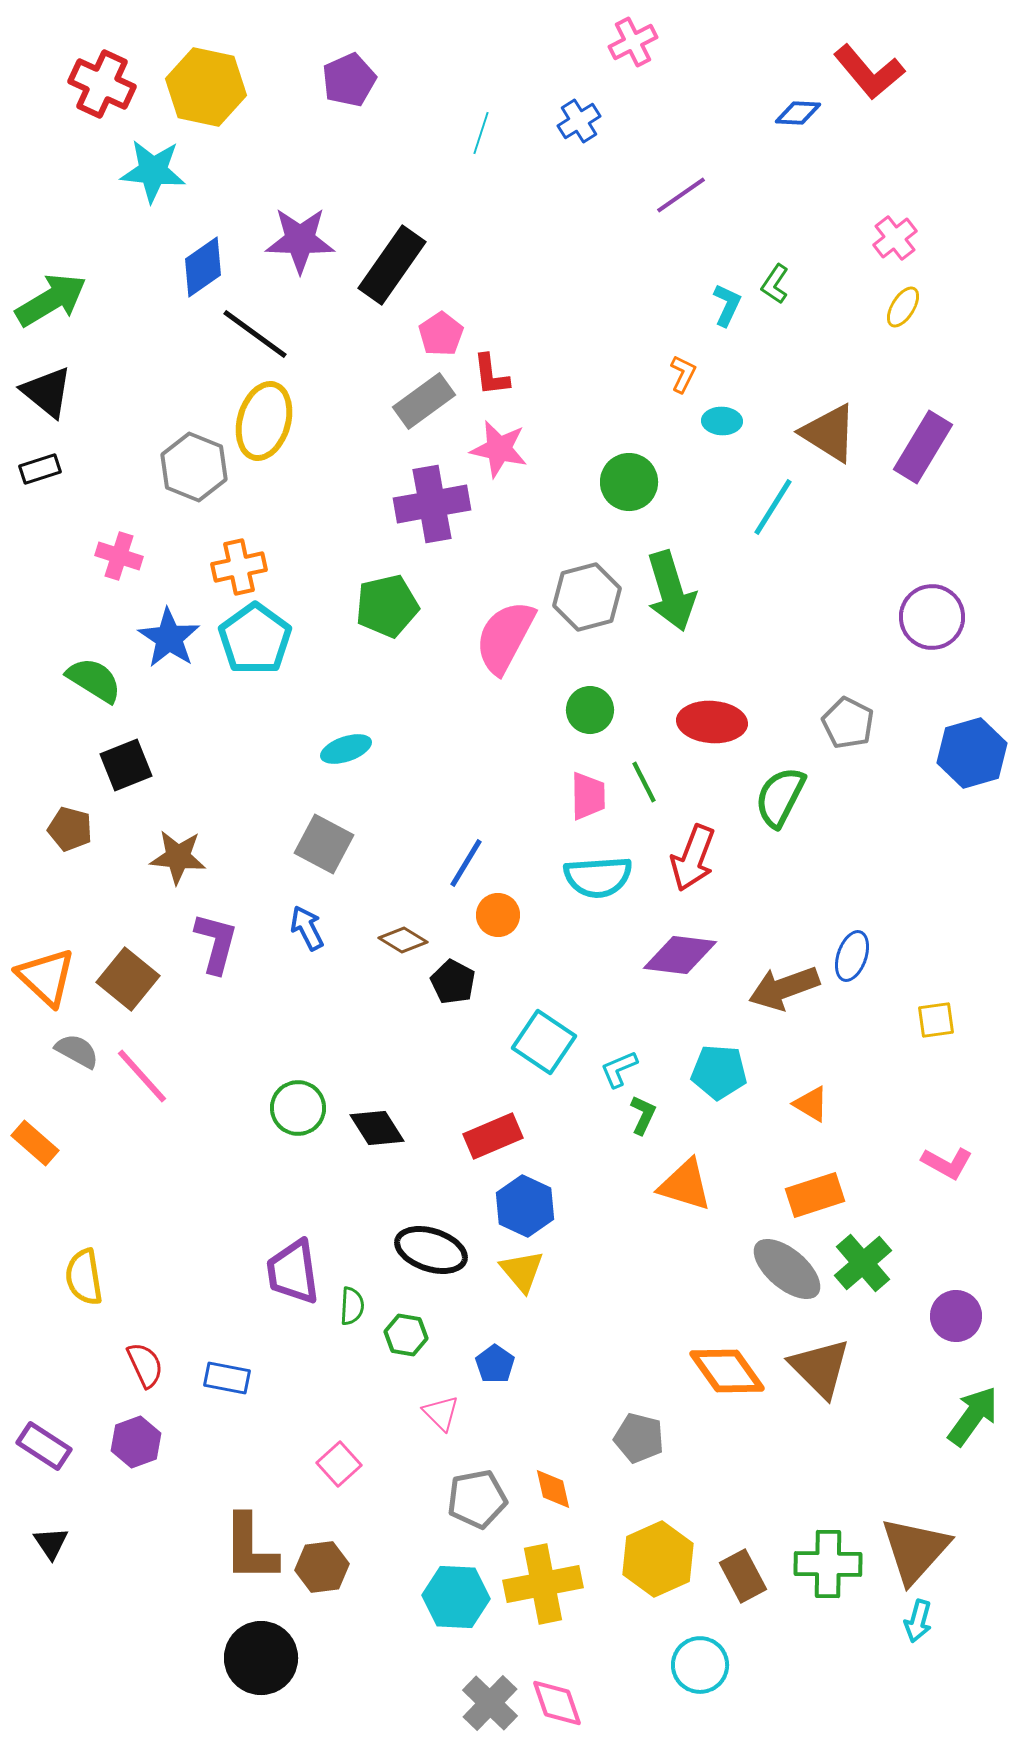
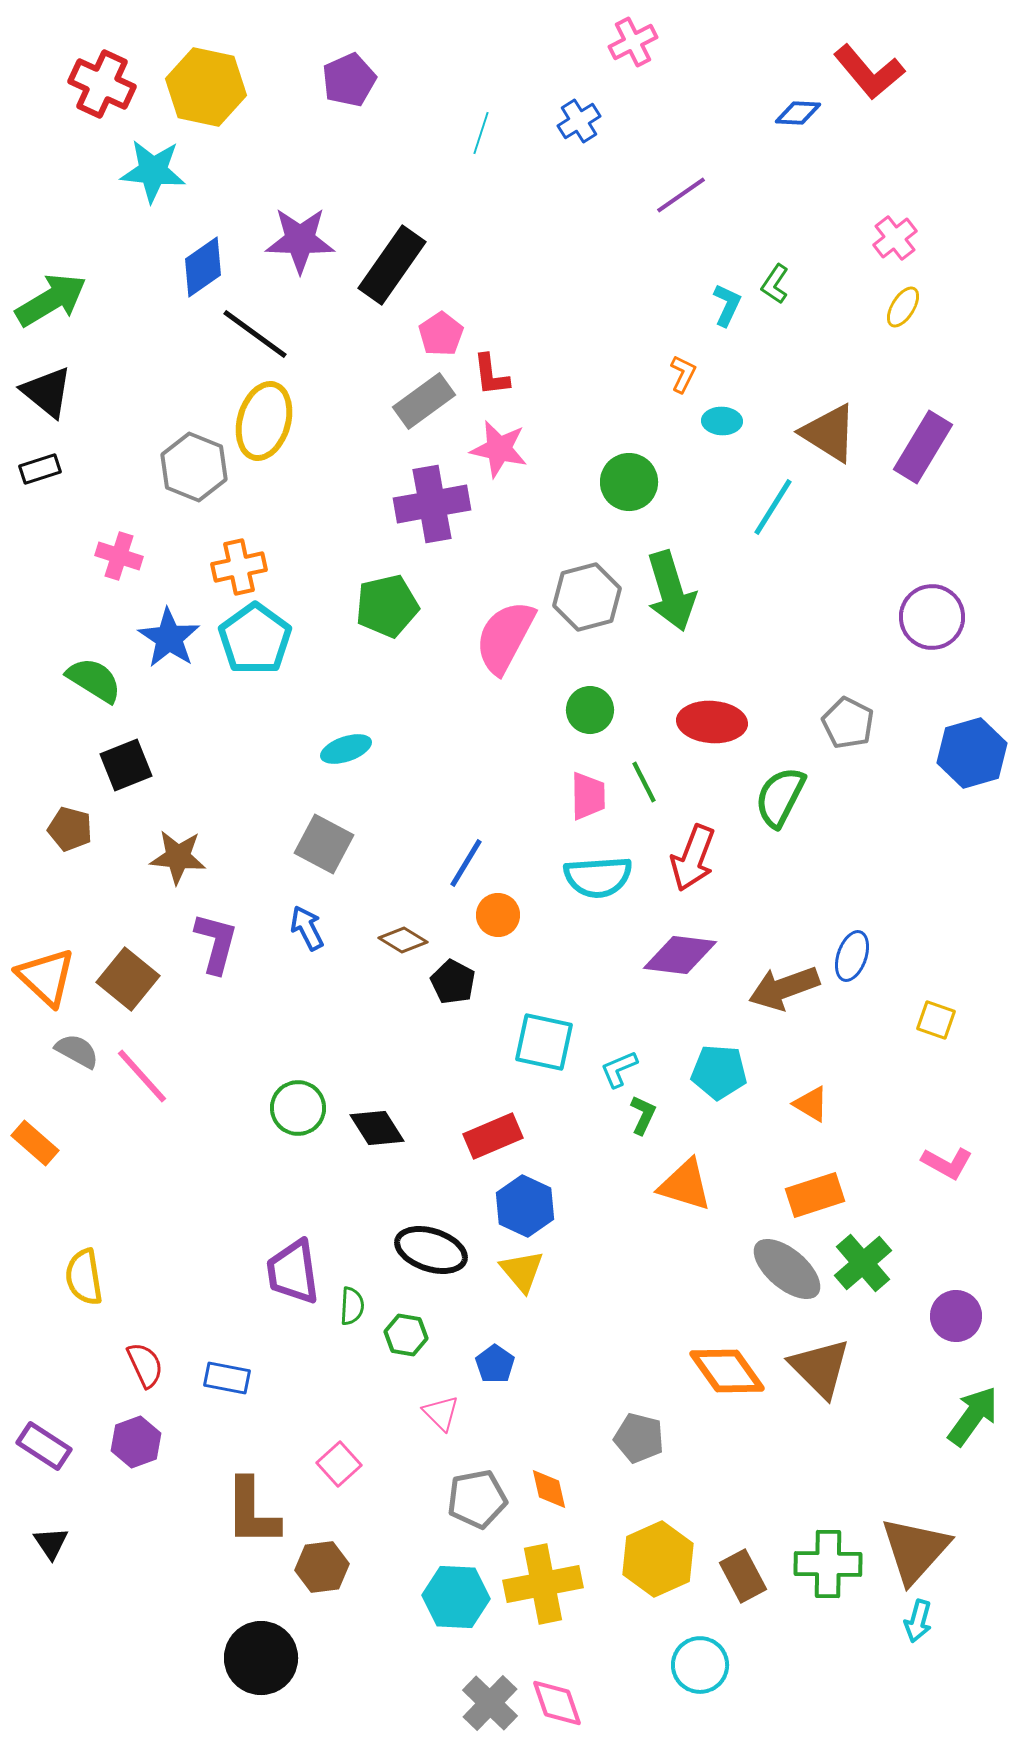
yellow square at (936, 1020): rotated 27 degrees clockwise
cyan square at (544, 1042): rotated 22 degrees counterclockwise
orange diamond at (553, 1489): moved 4 px left
brown L-shape at (250, 1548): moved 2 px right, 36 px up
